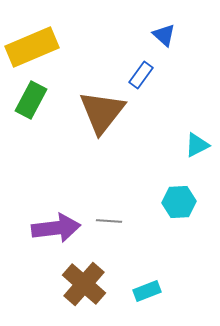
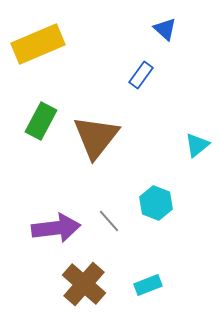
blue triangle: moved 1 px right, 6 px up
yellow rectangle: moved 6 px right, 3 px up
green rectangle: moved 10 px right, 21 px down
brown triangle: moved 6 px left, 25 px down
cyan triangle: rotated 12 degrees counterclockwise
cyan hexagon: moved 23 px left, 1 px down; rotated 24 degrees clockwise
gray line: rotated 45 degrees clockwise
cyan rectangle: moved 1 px right, 6 px up
